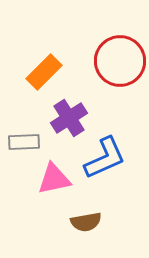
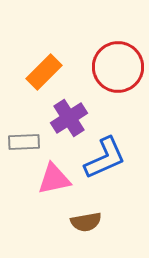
red circle: moved 2 px left, 6 px down
